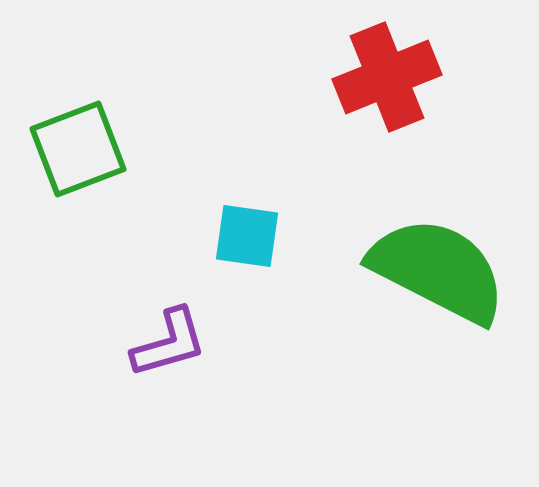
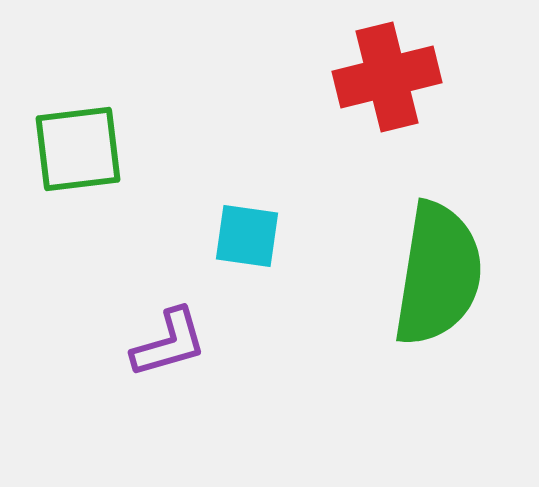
red cross: rotated 8 degrees clockwise
green square: rotated 14 degrees clockwise
green semicircle: moved 4 px down; rotated 72 degrees clockwise
